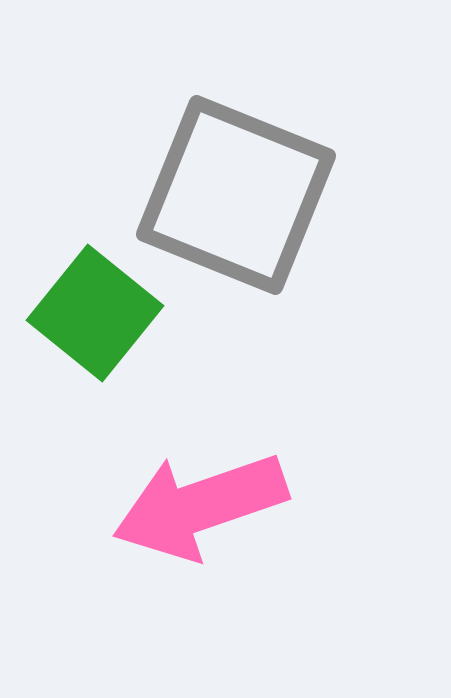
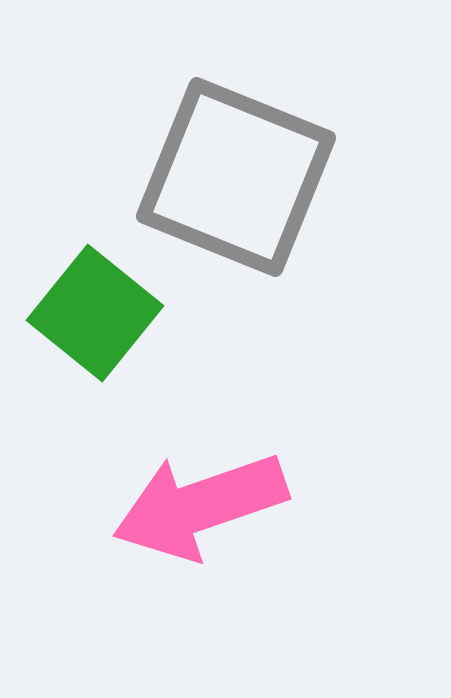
gray square: moved 18 px up
